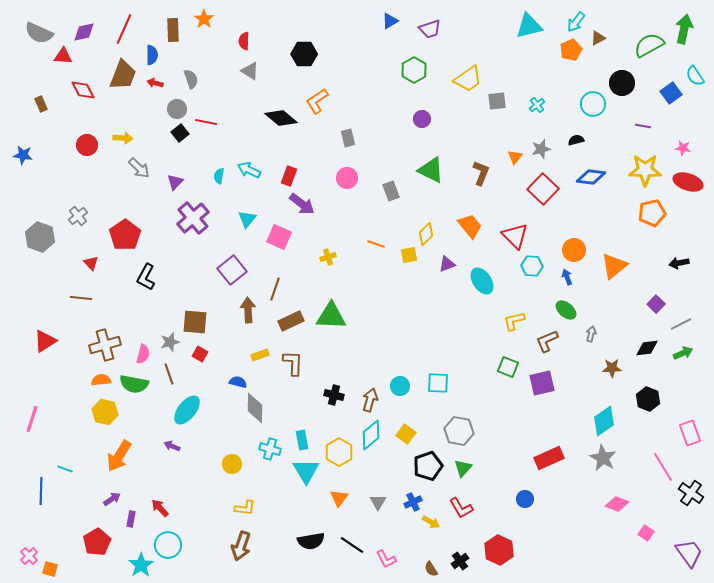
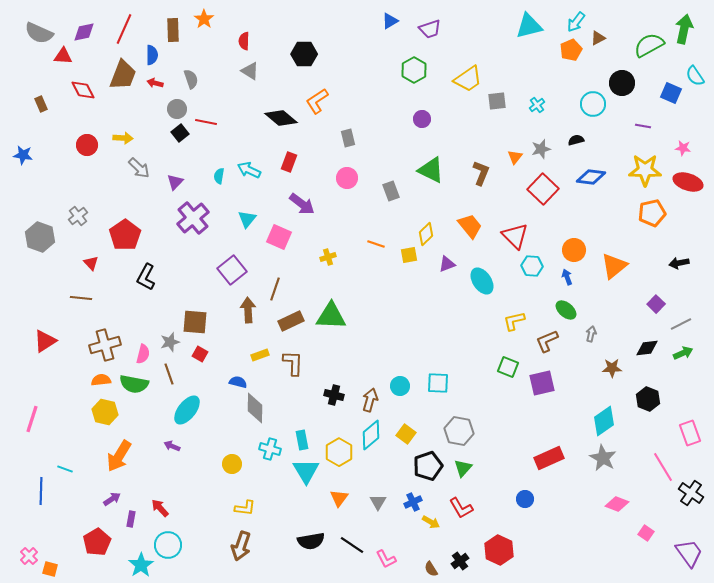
blue square at (671, 93): rotated 30 degrees counterclockwise
red rectangle at (289, 176): moved 14 px up
